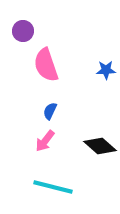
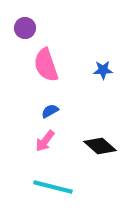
purple circle: moved 2 px right, 3 px up
blue star: moved 3 px left
blue semicircle: rotated 36 degrees clockwise
